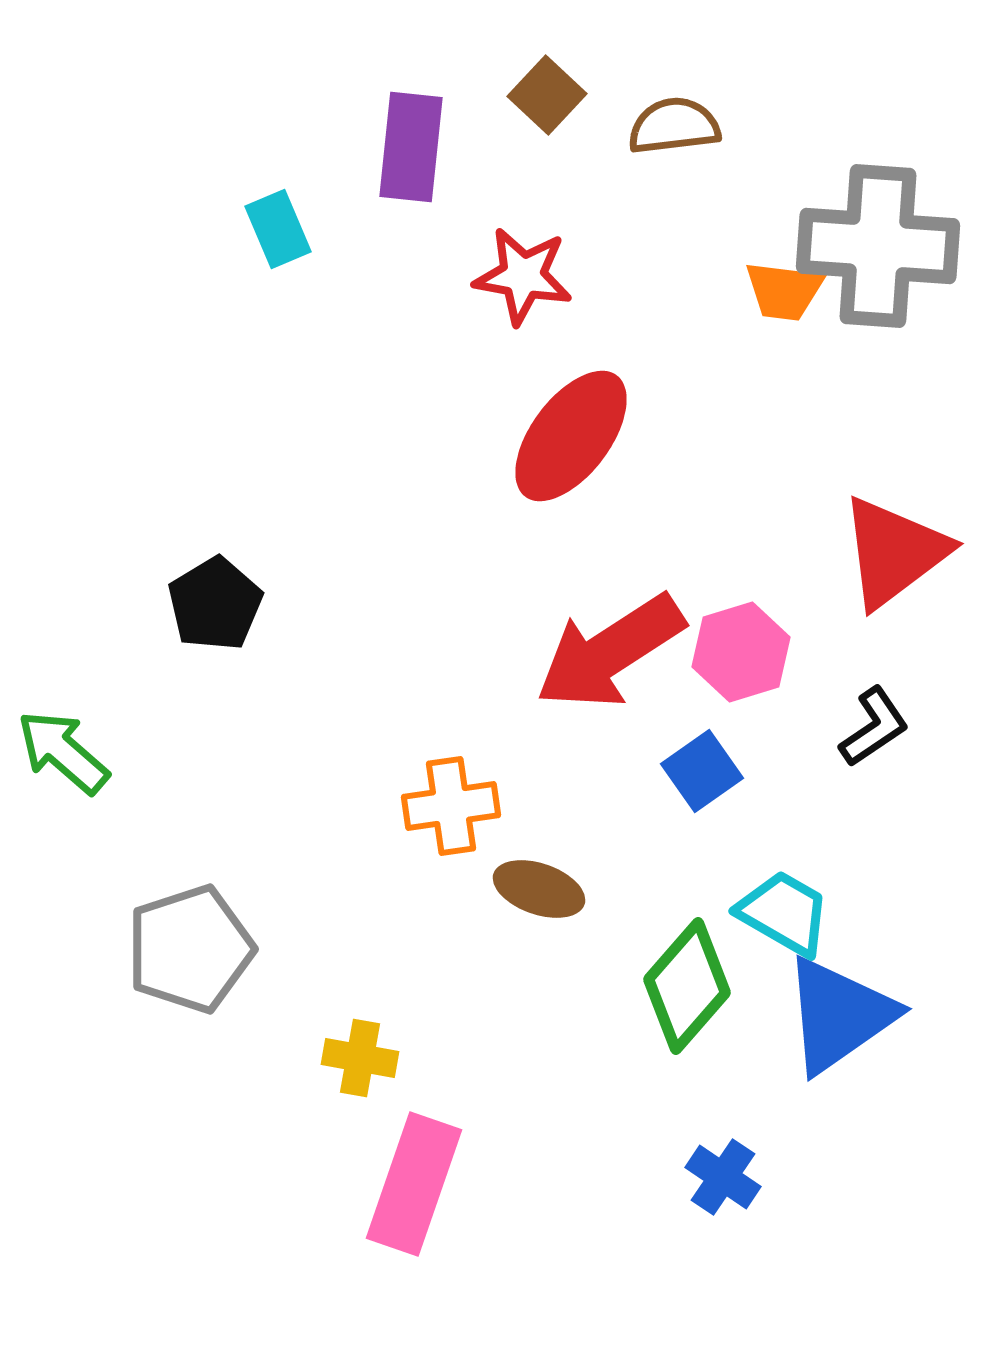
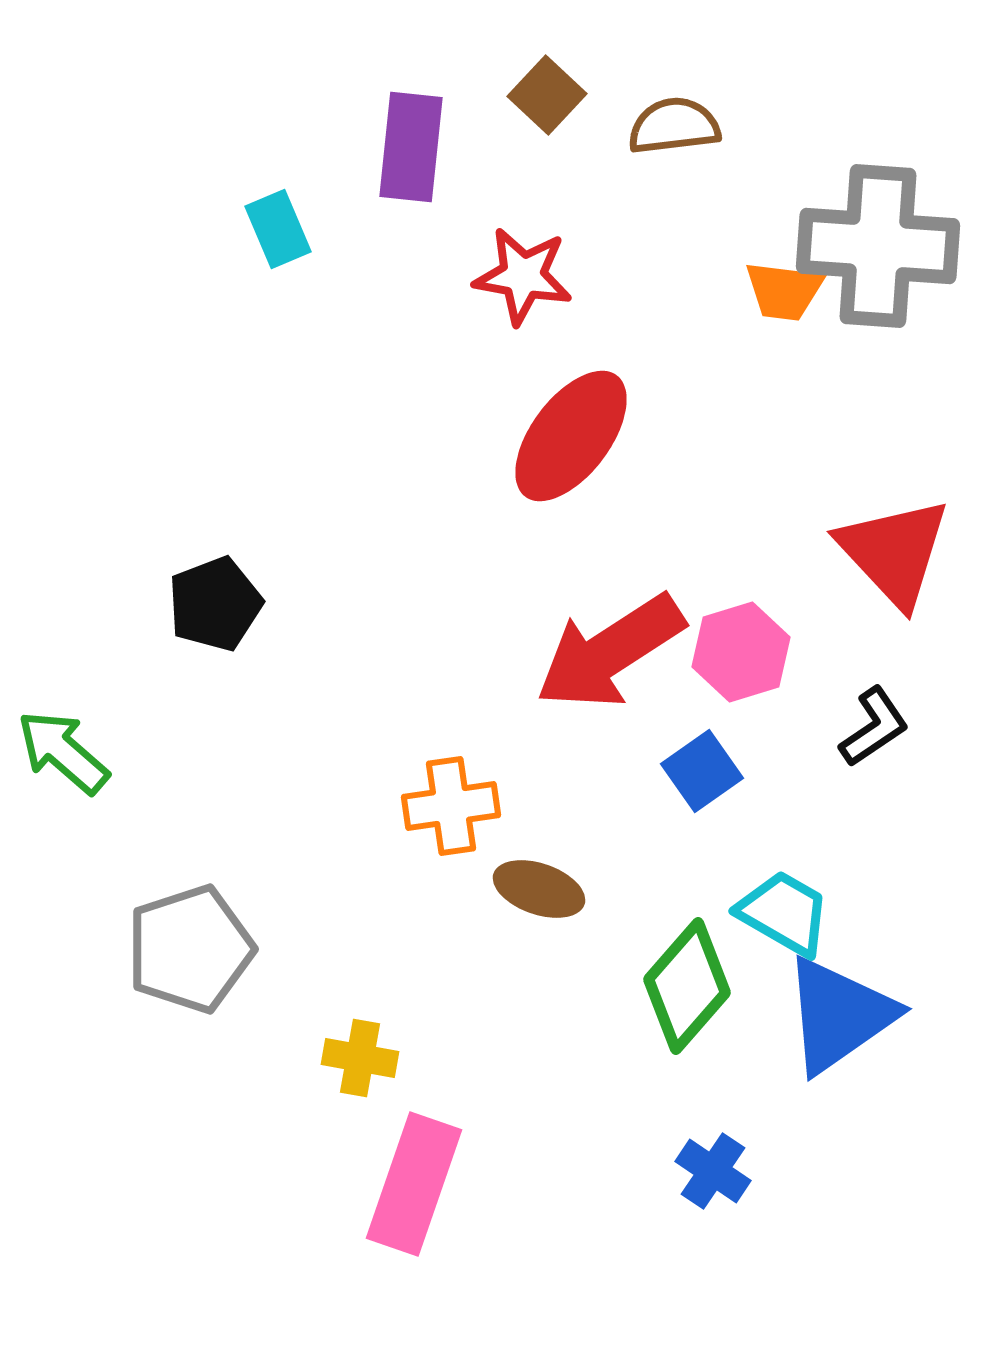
red triangle: rotated 36 degrees counterclockwise
black pentagon: rotated 10 degrees clockwise
blue cross: moved 10 px left, 6 px up
